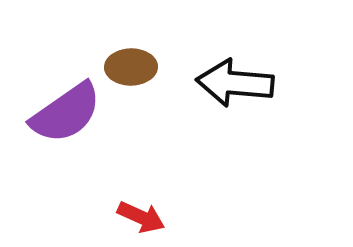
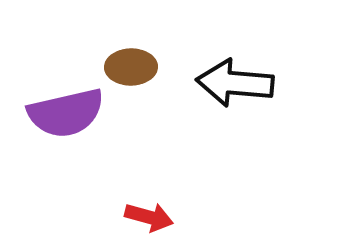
purple semicircle: rotated 22 degrees clockwise
red arrow: moved 8 px right; rotated 9 degrees counterclockwise
